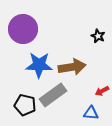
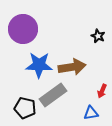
red arrow: rotated 40 degrees counterclockwise
black pentagon: moved 3 px down
blue triangle: rotated 14 degrees counterclockwise
